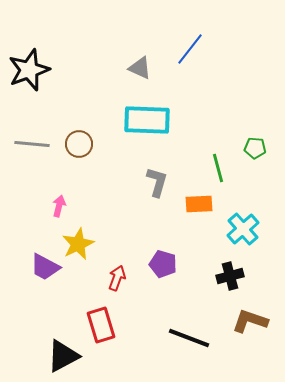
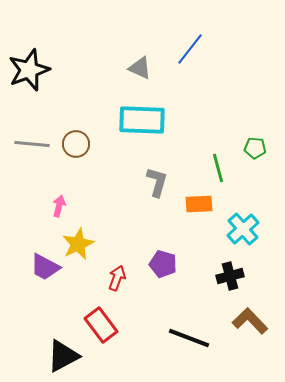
cyan rectangle: moved 5 px left
brown circle: moved 3 px left
brown L-shape: rotated 27 degrees clockwise
red rectangle: rotated 20 degrees counterclockwise
